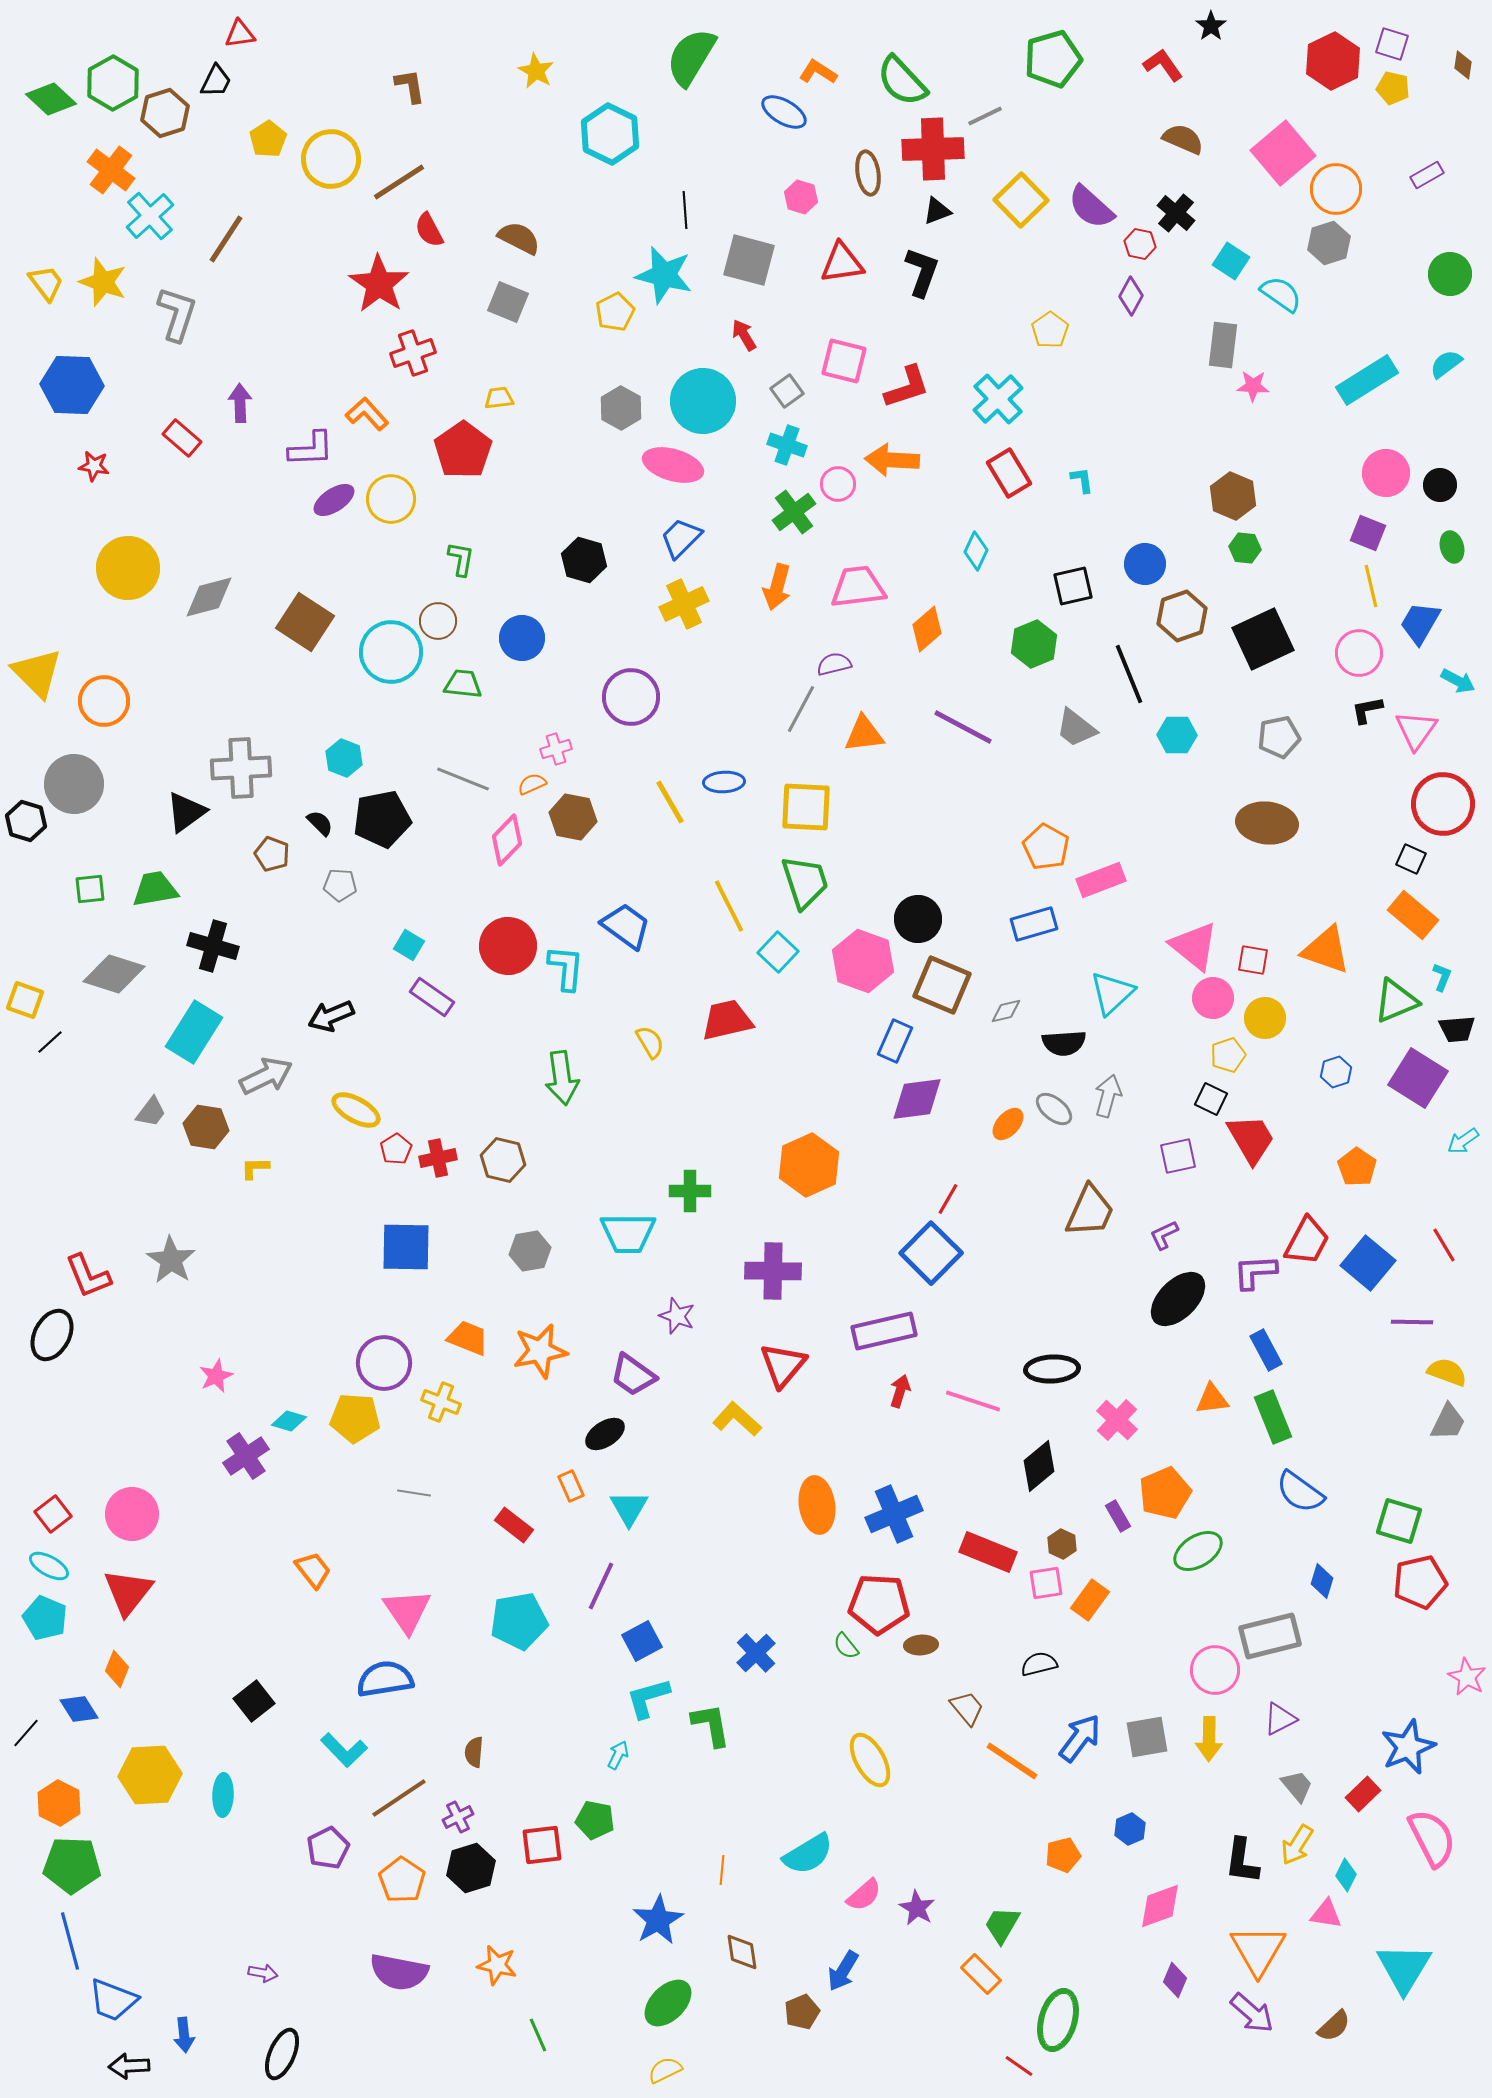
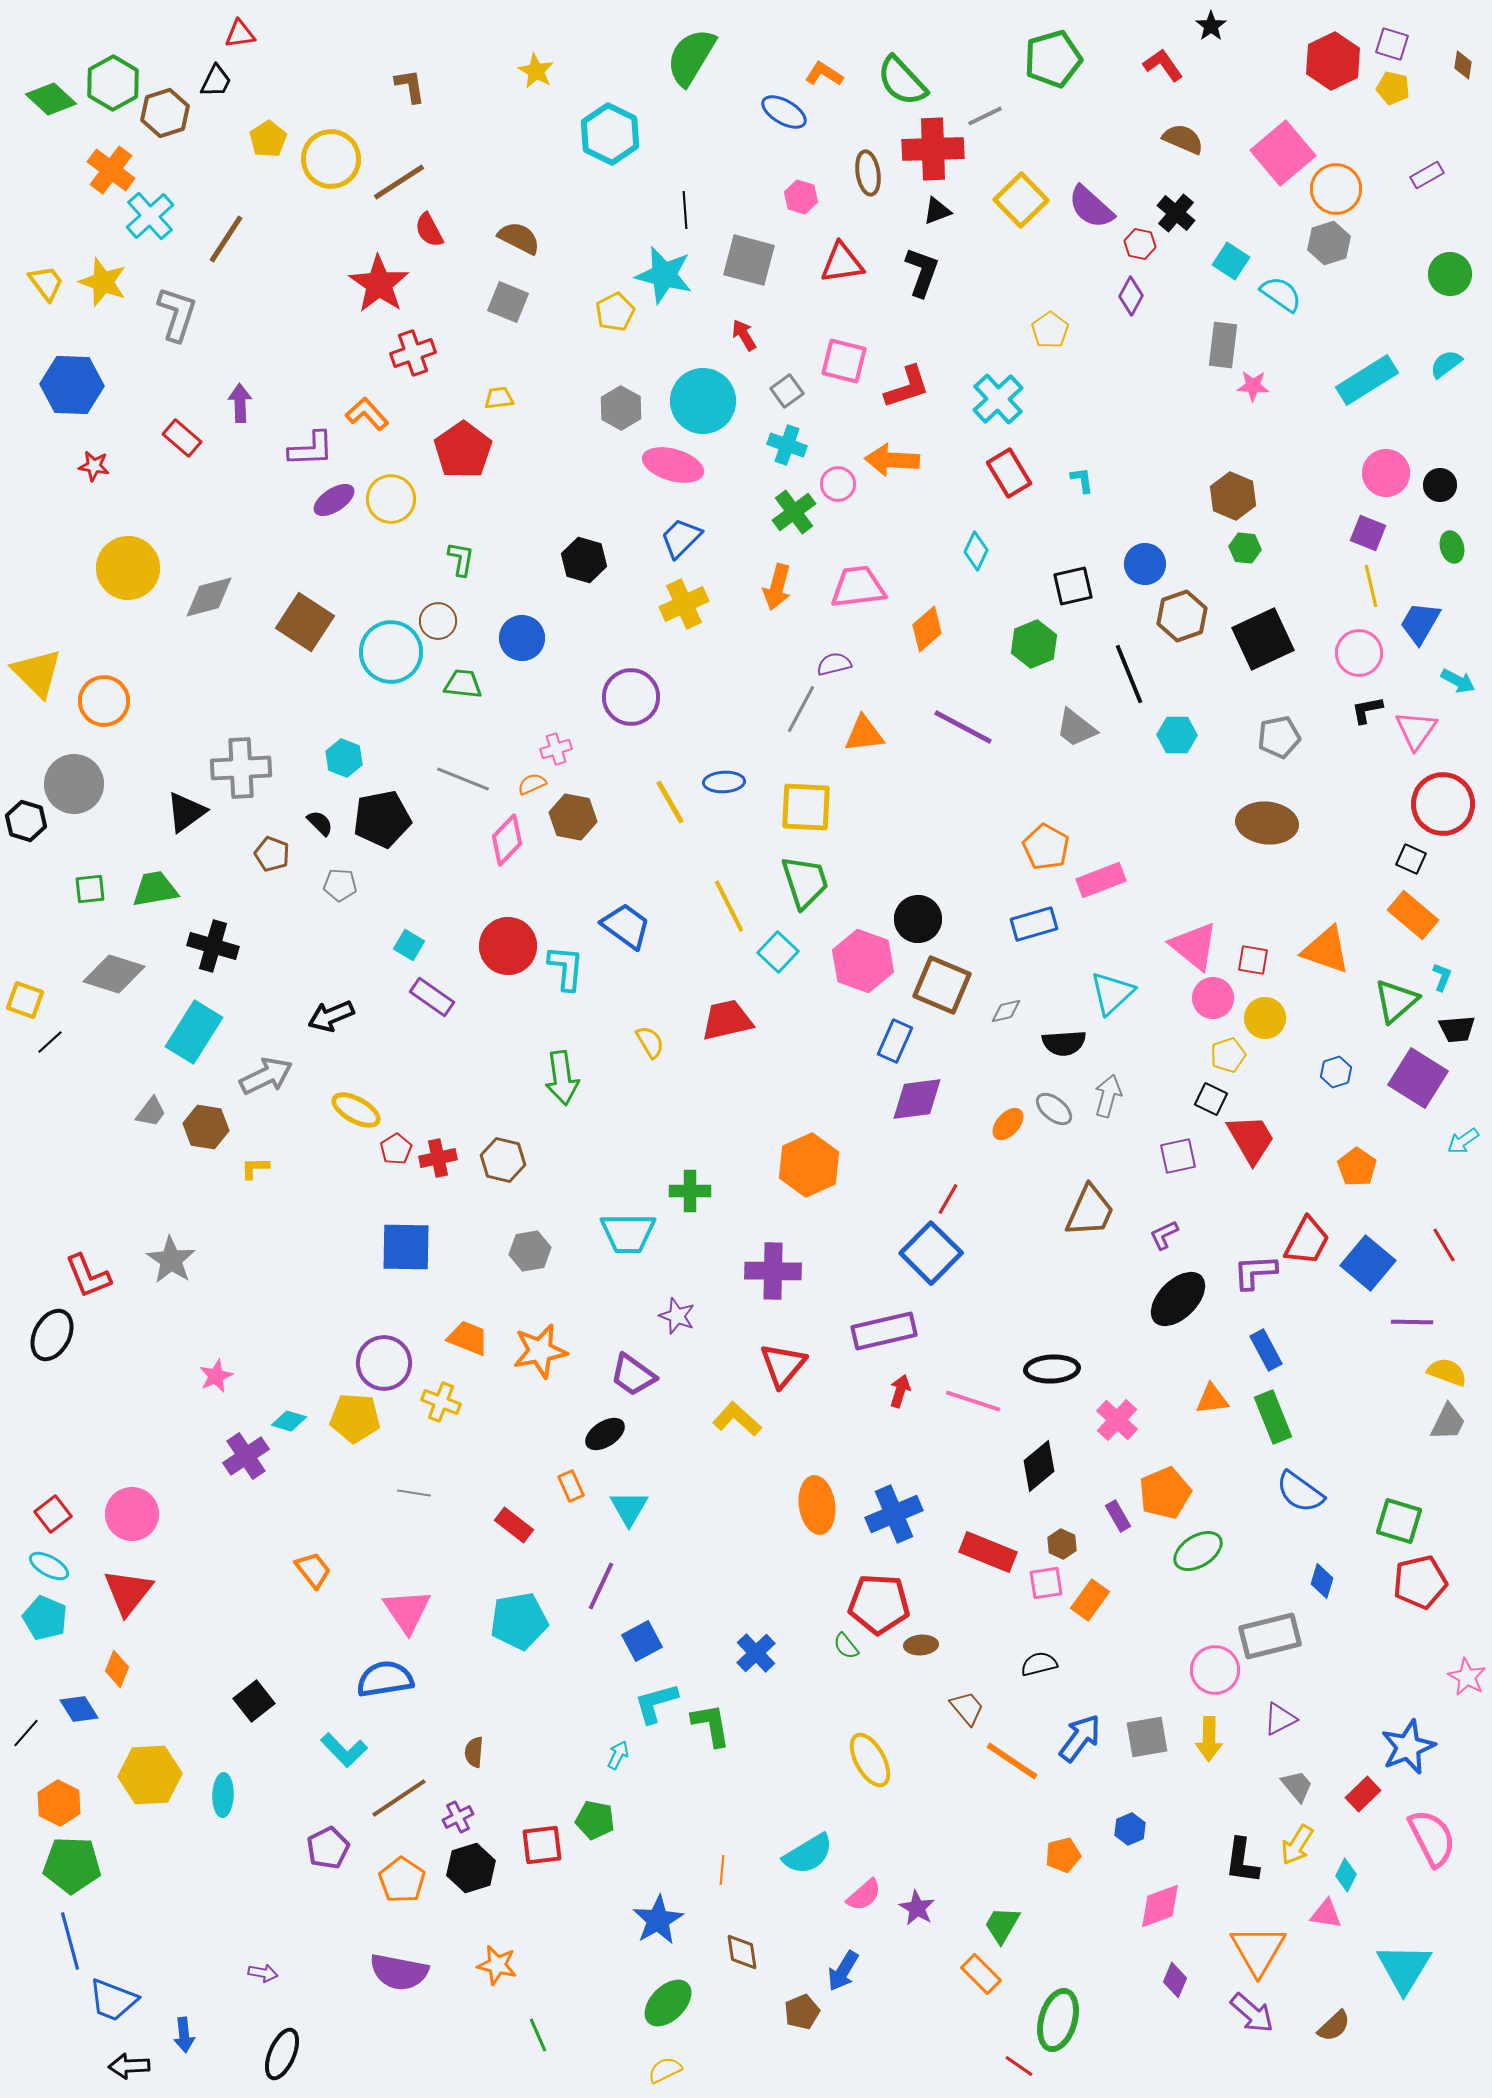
orange L-shape at (818, 72): moved 6 px right, 2 px down
green triangle at (1396, 1001): rotated 18 degrees counterclockwise
cyan L-shape at (648, 1698): moved 8 px right, 5 px down
